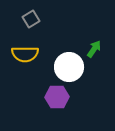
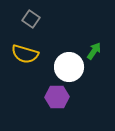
gray square: rotated 24 degrees counterclockwise
green arrow: moved 2 px down
yellow semicircle: rotated 16 degrees clockwise
